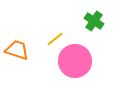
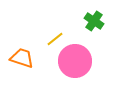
orange trapezoid: moved 5 px right, 8 px down
